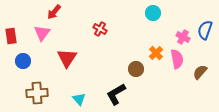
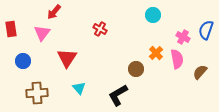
cyan circle: moved 2 px down
blue semicircle: moved 1 px right
red rectangle: moved 7 px up
black L-shape: moved 2 px right, 1 px down
cyan triangle: moved 11 px up
